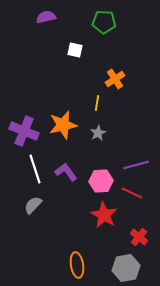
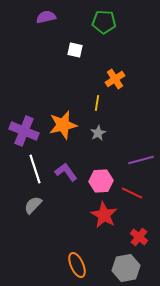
purple line: moved 5 px right, 5 px up
orange ellipse: rotated 15 degrees counterclockwise
